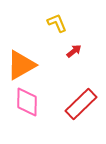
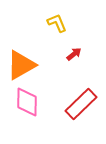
red arrow: moved 3 px down
